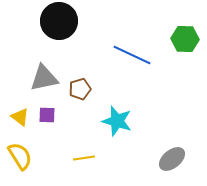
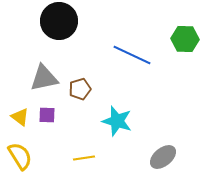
gray ellipse: moved 9 px left, 2 px up
